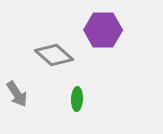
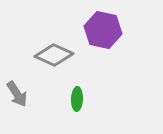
purple hexagon: rotated 12 degrees clockwise
gray diamond: rotated 18 degrees counterclockwise
